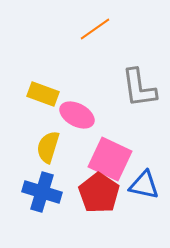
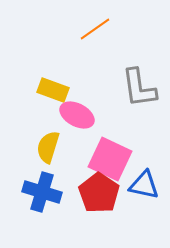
yellow rectangle: moved 10 px right, 4 px up
